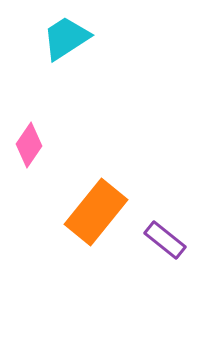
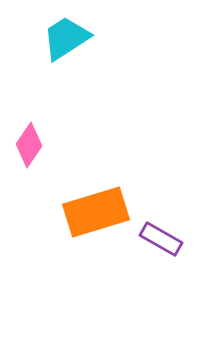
orange rectangle: rotated 34 degrees clockwise
purple rectangle: moved 4 px left, 1 px up; rotated 9 degrees counterclockwise
